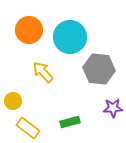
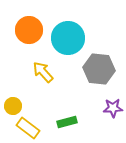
cyan circle: moved 2 px left, 1 px down
yellow circle: moved 5 px down
green rectangle: moved 3 px left
